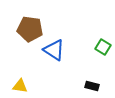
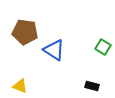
brown pentagon: moved 5 px left, 3 px down
yellow triangle: rotated 14 degrees clockwise
